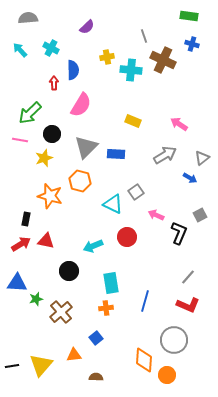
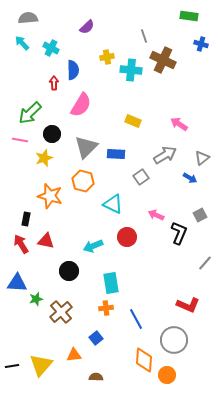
blue cross at (192, 44): moved 9 px right
cyan arrow at (20, 50): moved 2 px right, 7 px up
orange hexagon at (80, 181): moved 3 px right
gray square at (136, 192): moved 5 px right, 15 px up
red arrow at (21, 244): rotated 90 degrees counterclockwise
gray line at (188, 277): moved 17 px right, 14 px up
blue line at (145, 301): moved 9 px left, 18 px down; rotated 45 degrees counterclockwise
